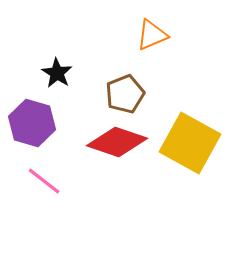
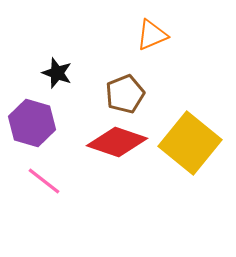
black star: rotated 12 degrees counterclockwise
yellow square: rotated 10 degrees clockwise
